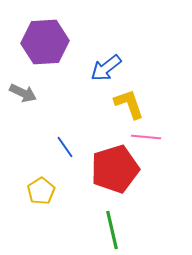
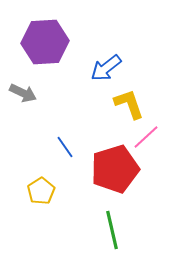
pink line: rotated 48 degrees counterclockwise
